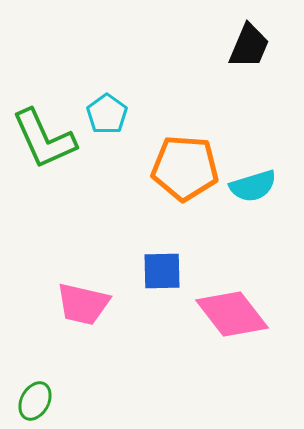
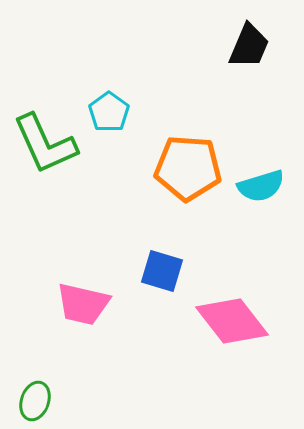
cyan pentagon: moved 2 px right, 2 px up
green L-shape: moved 1 px right, 5 px down
orange pentagon: moved 3 px right
cyan semicircle: moved 8 px right
blue square: rotated 18 degrees clockwise
pink diamond: moved 7 px down
green ellipse: rotated 9 degrees counterclockwise
